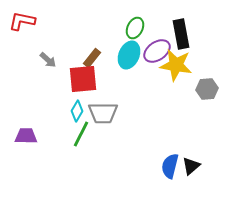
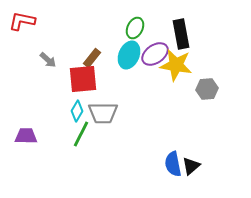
purple ellipse: moved 2 px left, 3 px down
blue semicircle: moved 3 px right, 2 px up; rotated 25 degrees counterclockwise
